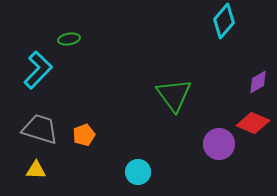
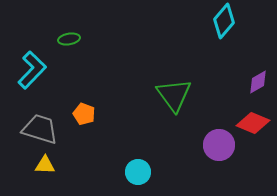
cyan L-shape: moved 6 px left
orange pentagon: moved 21 px up; rotated 30 degrees counterclockwise
purple circle: moved 1 px down
yellow triangle: moved 9 px right, 5 px up
